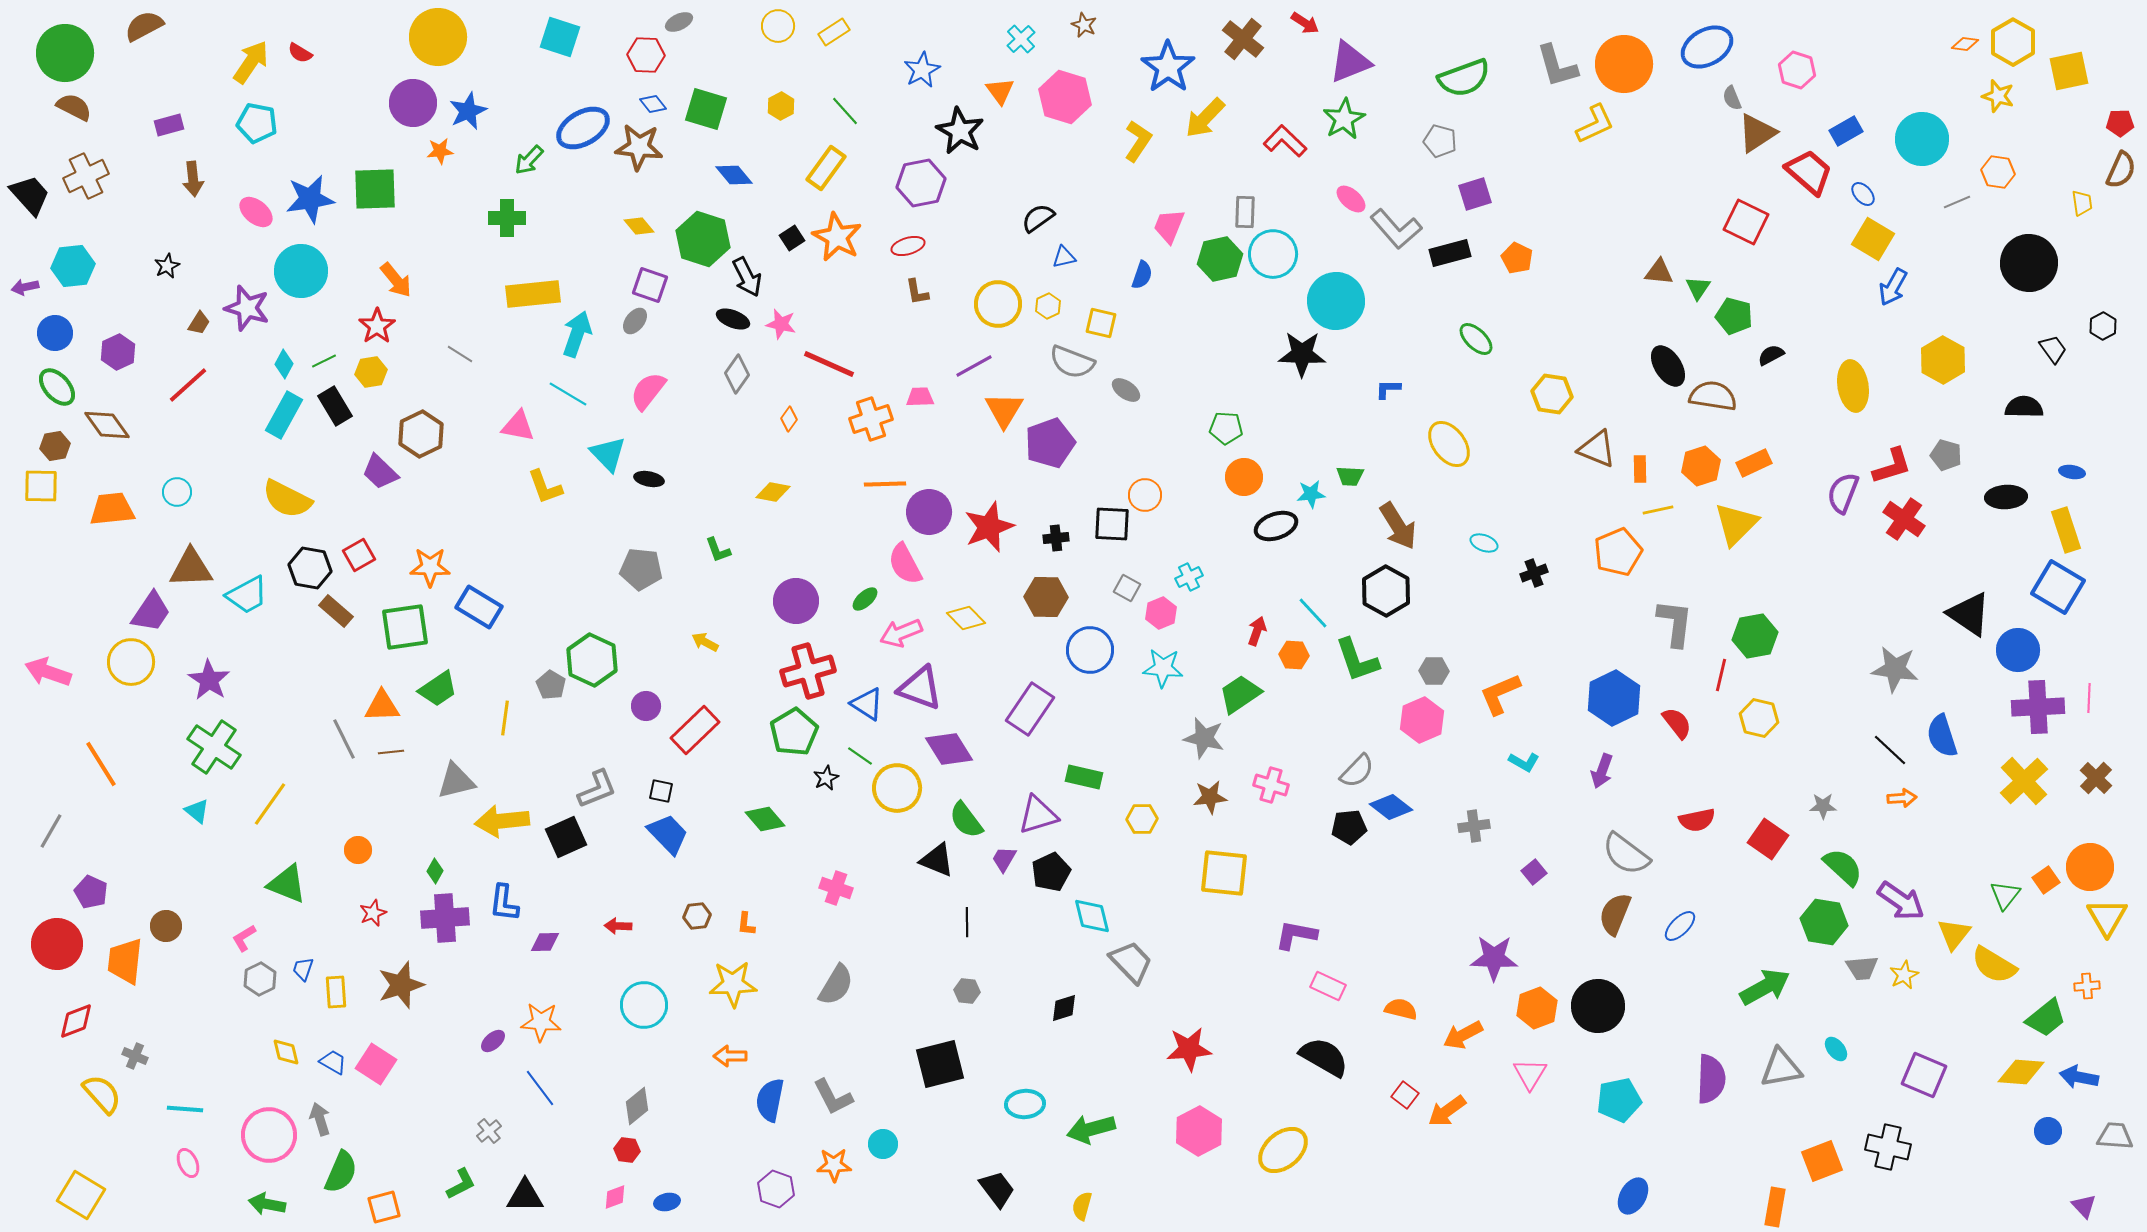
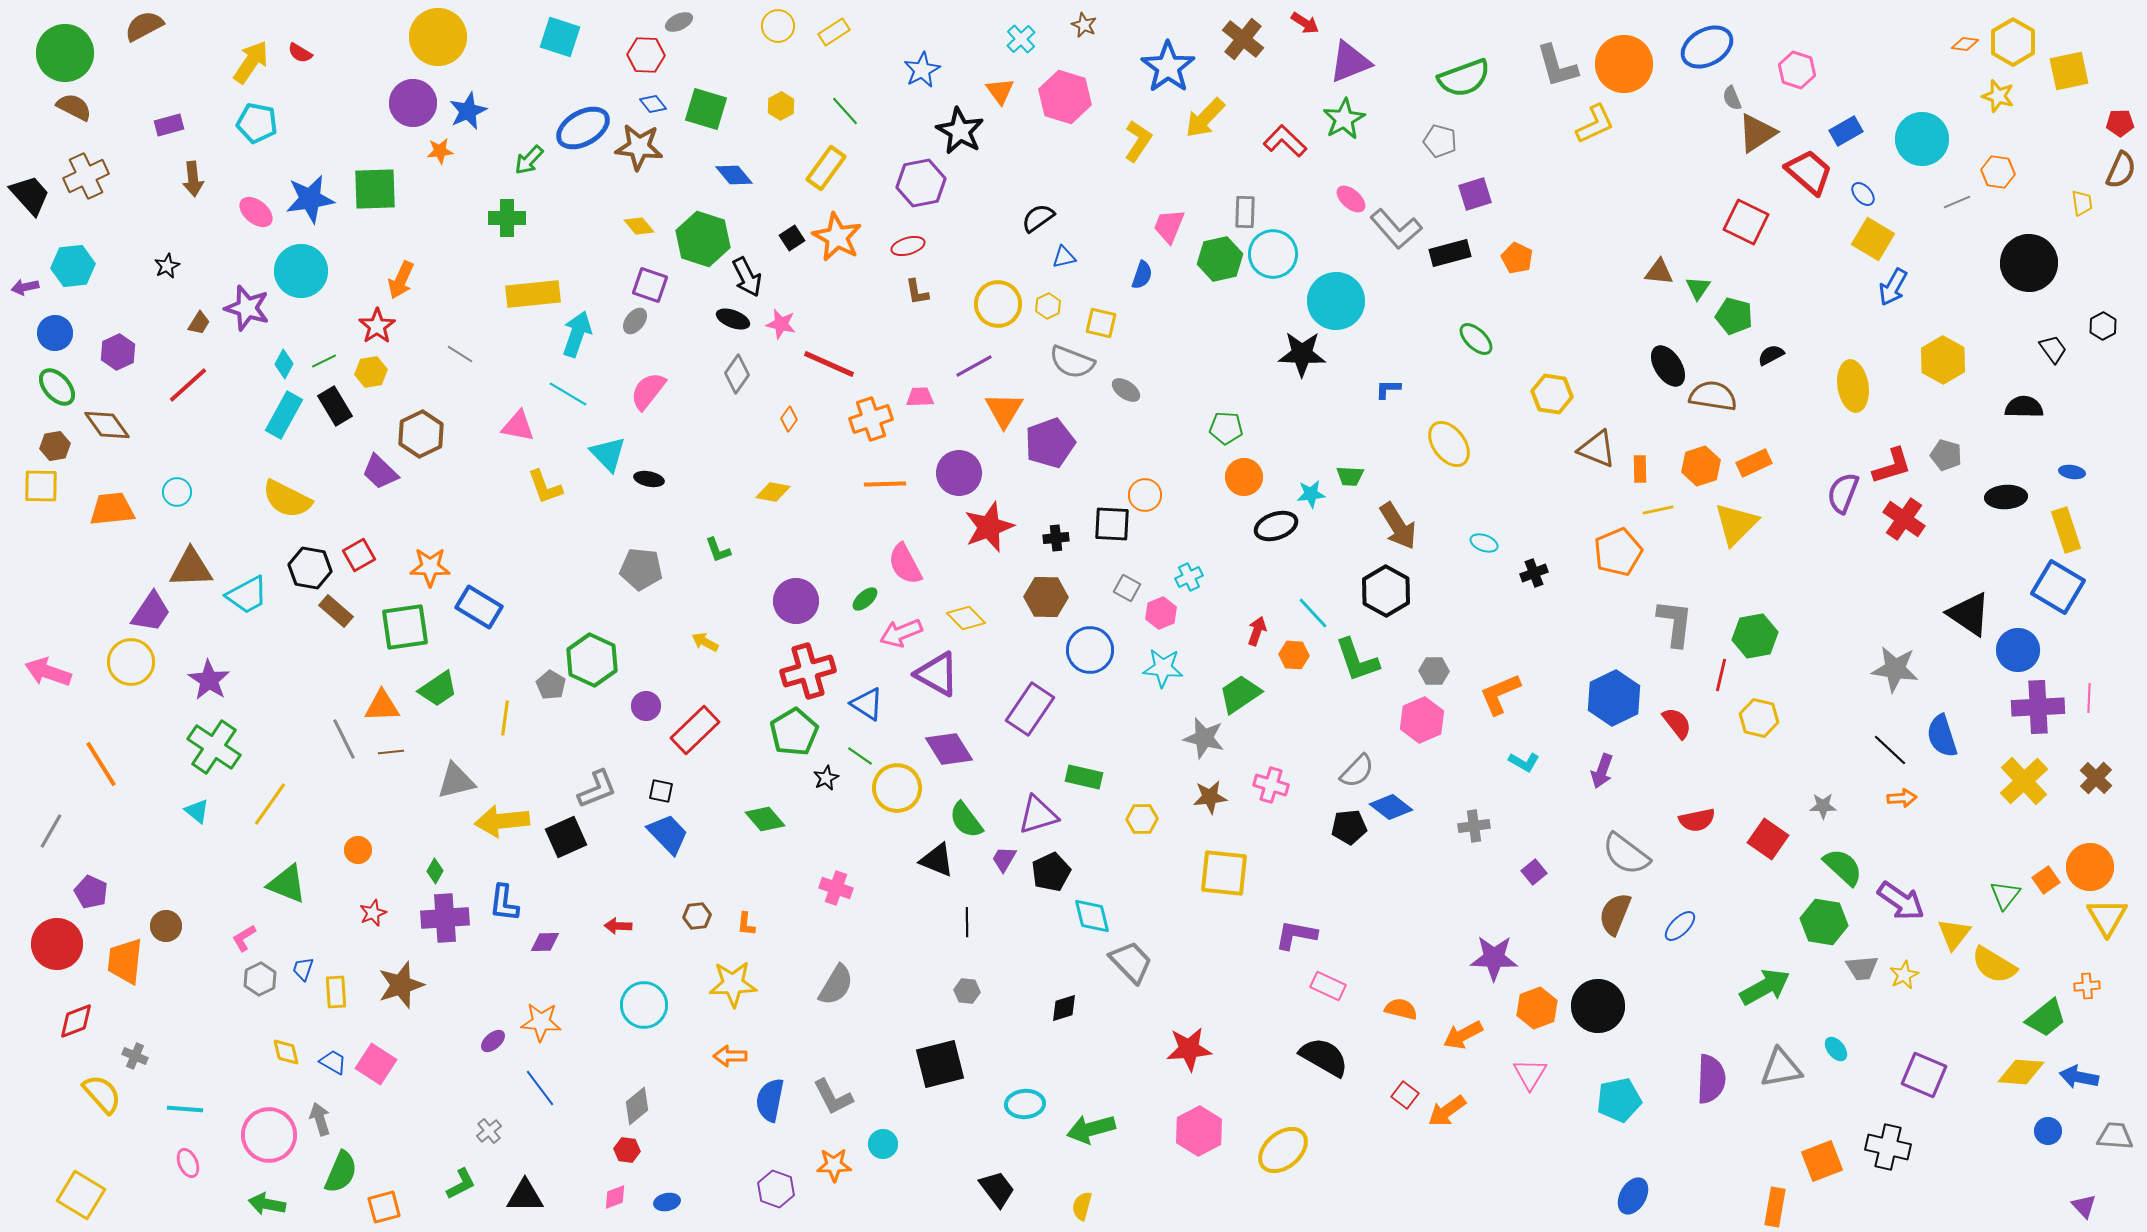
orange arrow at (396, 280): moved 5 px right; rotated 63 degrees clockwise
purple circle at (929, 512): moved 30 px right, 39 px up
purple triangle at (920, 688): moved 17 px right, 14 px up; rotated 9 degrees clockwise
